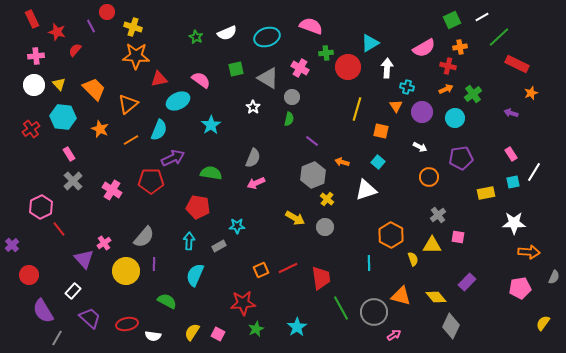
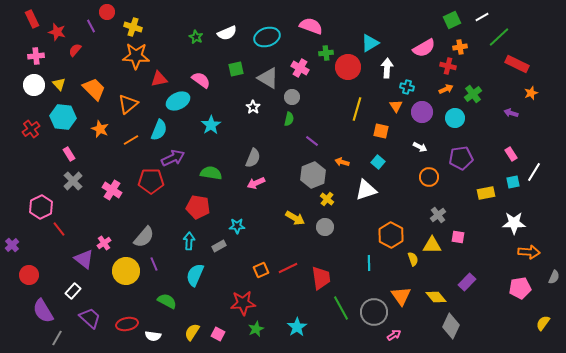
purple triangle at (84, 259): rotated 10 degrees counterclockwise
purple line at (154, 264): rotated 24 degrees counterclockwise
orange triangle at (401, 296): rotated 40 degrees clockwise
